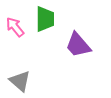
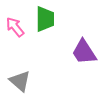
purple trapezoid: moved 6 px right, 7 px down; rotated 8 degrees clockwise
